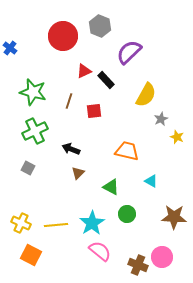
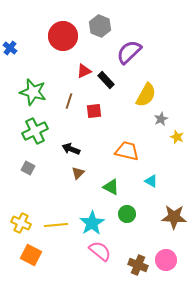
pink circle: moved 4 px right, 3 px down
